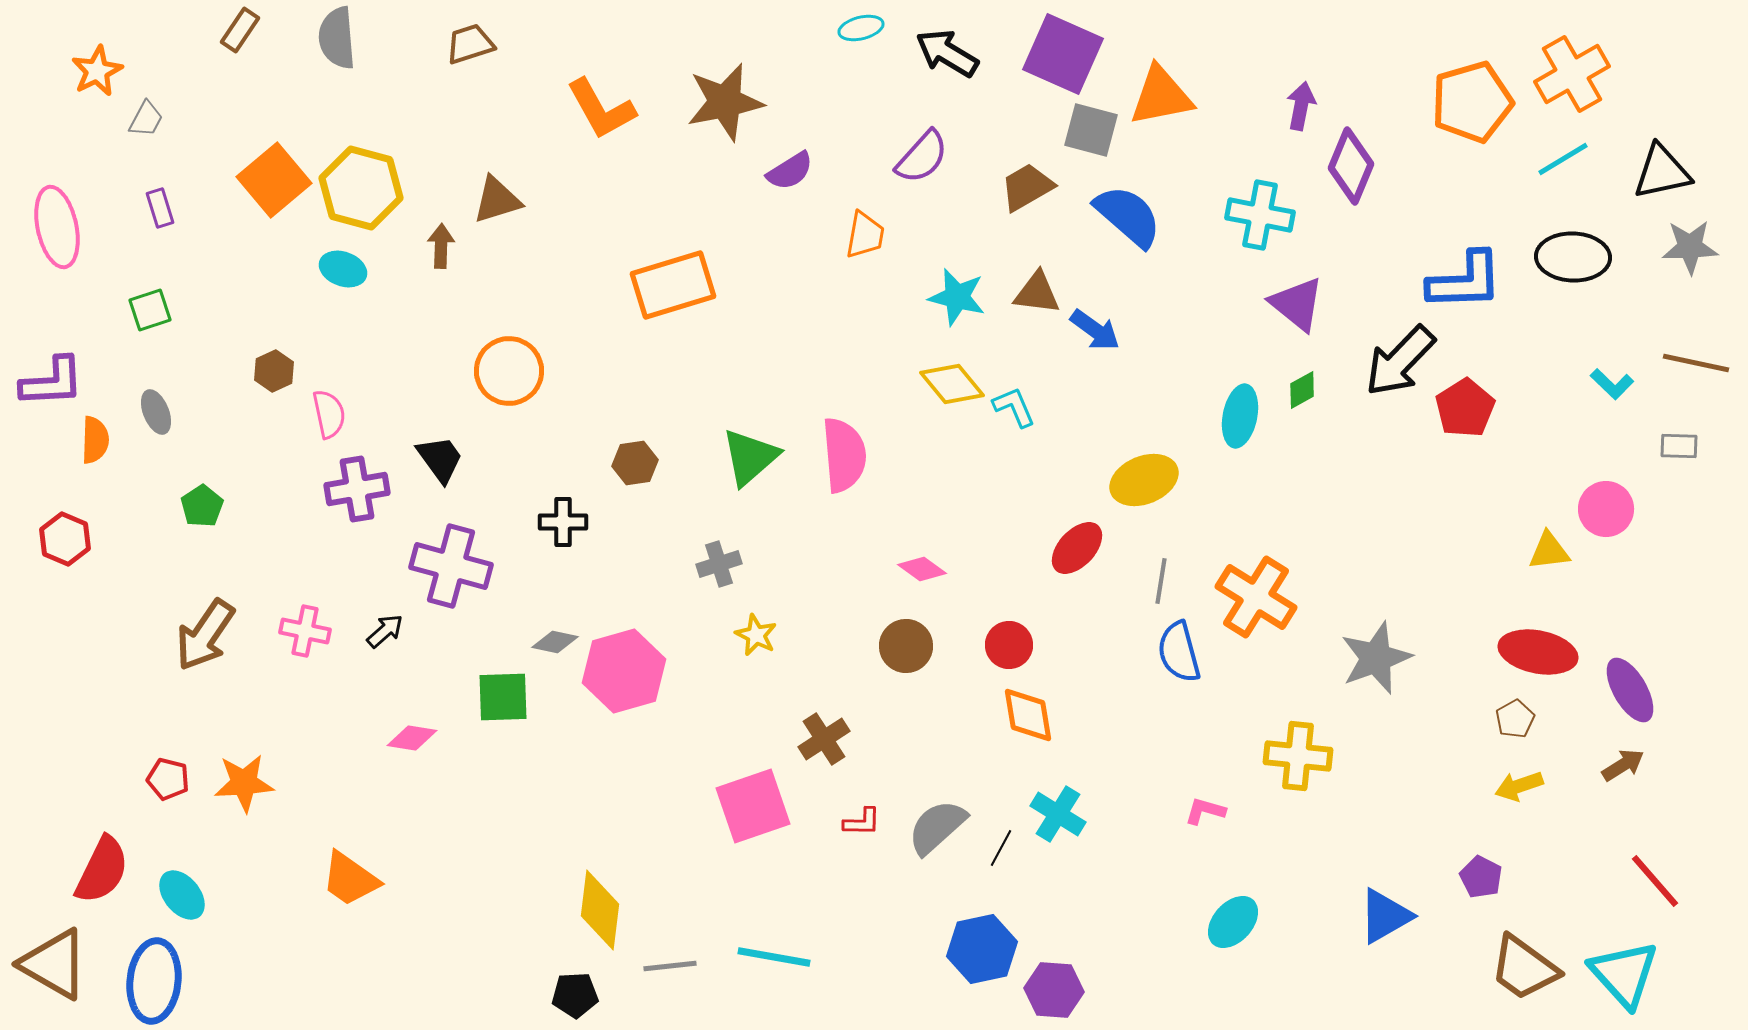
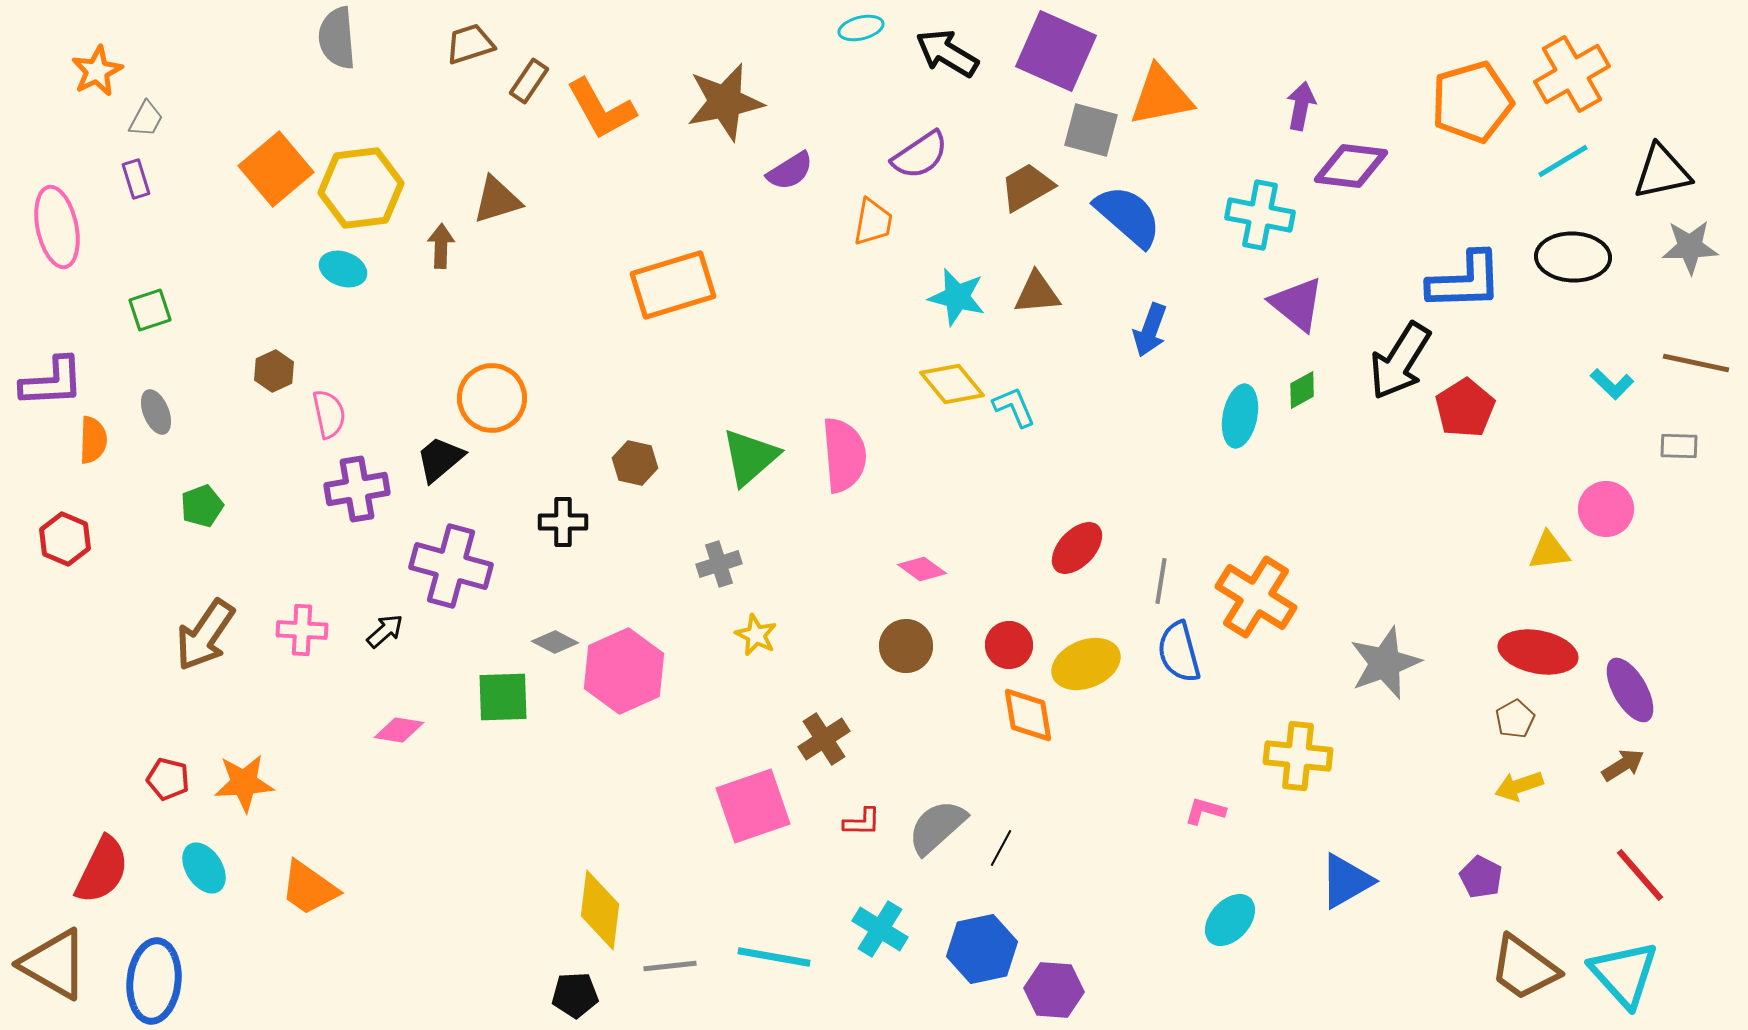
brown rectangle at (240, 30): moved 289 px right, 51 px down
purple square at (1063, 54): moved 7 px left, 3 px up
purple semicircle at (922, 157): moved 2 px left, 2 px up; rotated 14 degrees clockwise
cyan line at (1563, 159): moved 2 px down
purple diamond at (1351, 166): rotated 74 degrees clockwise
orange square at (274, 180): moved 2 px right, 11 px up
yellow hexagon at (361, 188): rotated 22 degrees counterclockwise
purple rectangle at (160, 208): moved 24 px left, 29 px up
orange trapezoid at (865, 235): moved 8 px right, 13 px up
brown triangle at (1037, 293): rotated 12 degrees counterclockwise
blue arrow at (1095, 330): moved 55 px right; rotated 74 degrees clockwise
black arrow at (1400, 361): rotated 12 degrees counterclockwise
orange circle at (509, 371): moved 17 px left, 27 px down
orange semicircle at (95, 440): moved 2 px left
black trapezoid at (440, 459): rotated 94 degrees counterclockwise
brown hexagon at (635, 463): rotated 21 degrees clockwise
yellow ellipse at (1144, 480): moved 58 px left, 184 px down
green pentagon at (202, 506): rotated 12 degrees clockwise
pink cross at (305, 631): moved 3 px left, 1 px up; rotated 9 degrees counterclockwise
gray diamond at (555, 642): rotated 15 degrees clockwise
gray star at (1376, 658): moved 9 px right, 5 px down
pink hexagon at (624, 671): rotated 8 degrees counterclockwise
pink diamond at (412, 738): moved 13 px left, 8 px up
cyan cross at (1058, 814): moved 178 px left, 115 px down
orange trapezoid at (350, 879): moved 41 px left, 9 px down
red line at (1655, 881): moved 15 px left, 6 px up
cyan ellipse at (182, 895): moved 22 px right, 27 px up; rotated 6 degrees clockwise
blue triangle at (1385, 916): moved 39 px left, 35 px up
cyan ellipse at (1233, 922): moved 3 px left, 2 px up
